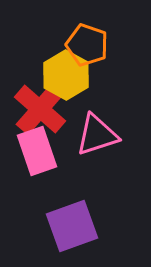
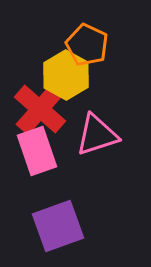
orange pentagon: rotated 6 degrees clockwise
purple square: moved 14 px left
